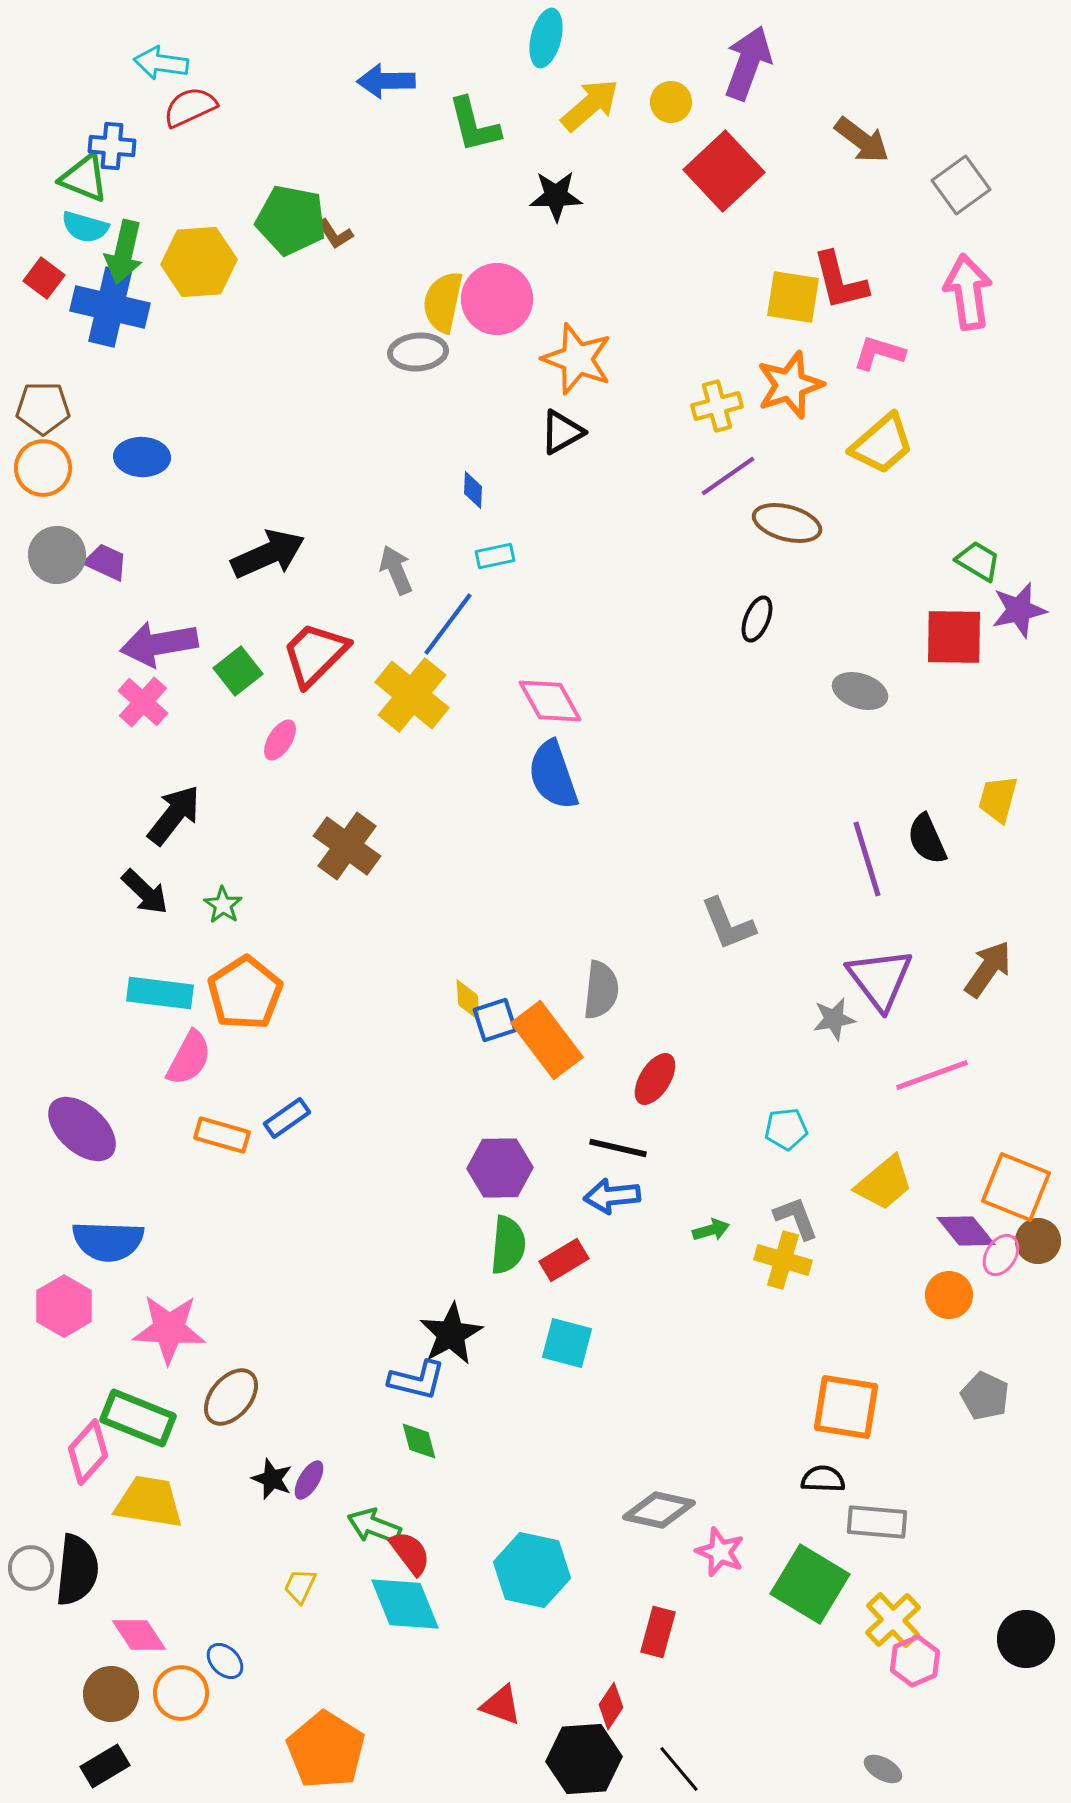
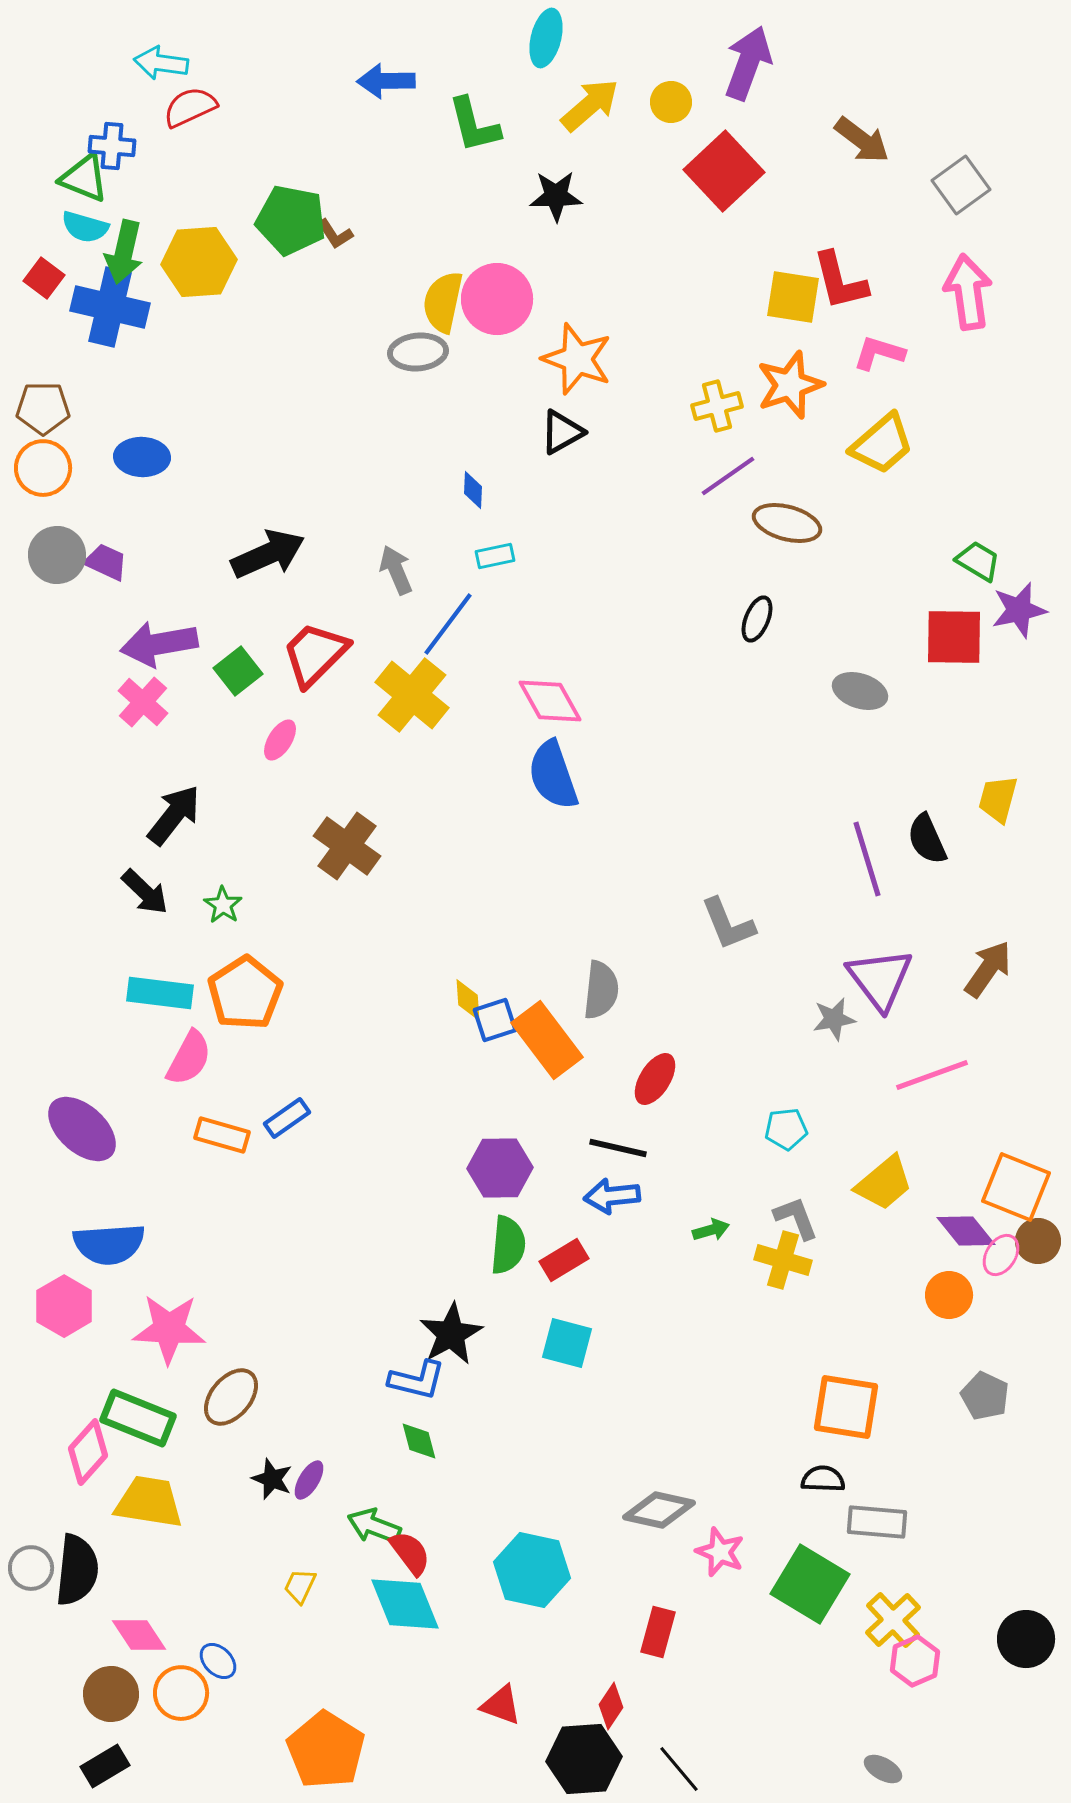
blue semicircle at (108, 1241): moved 1 px right, 3 px down; rotated 6 degrees counterclockwise
blue ellipse at (225, 1661): moved 7 px left
